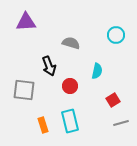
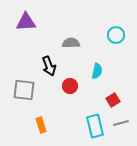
gray semicircle: rotated 18 degrees counterclockwise
cyan rectangle: moved 25 px right, 5 px down
orange rectangle: moved 2 px left
